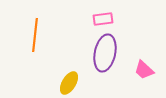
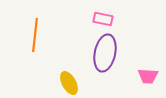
pink rectangle: rotated 18 degrees clockwise
pink trapezoid: moved 4 px right, 6 px down; rotated 40 degrees counterclockwise
yellow ellipse: rotated 60 degrees counterclockwise
